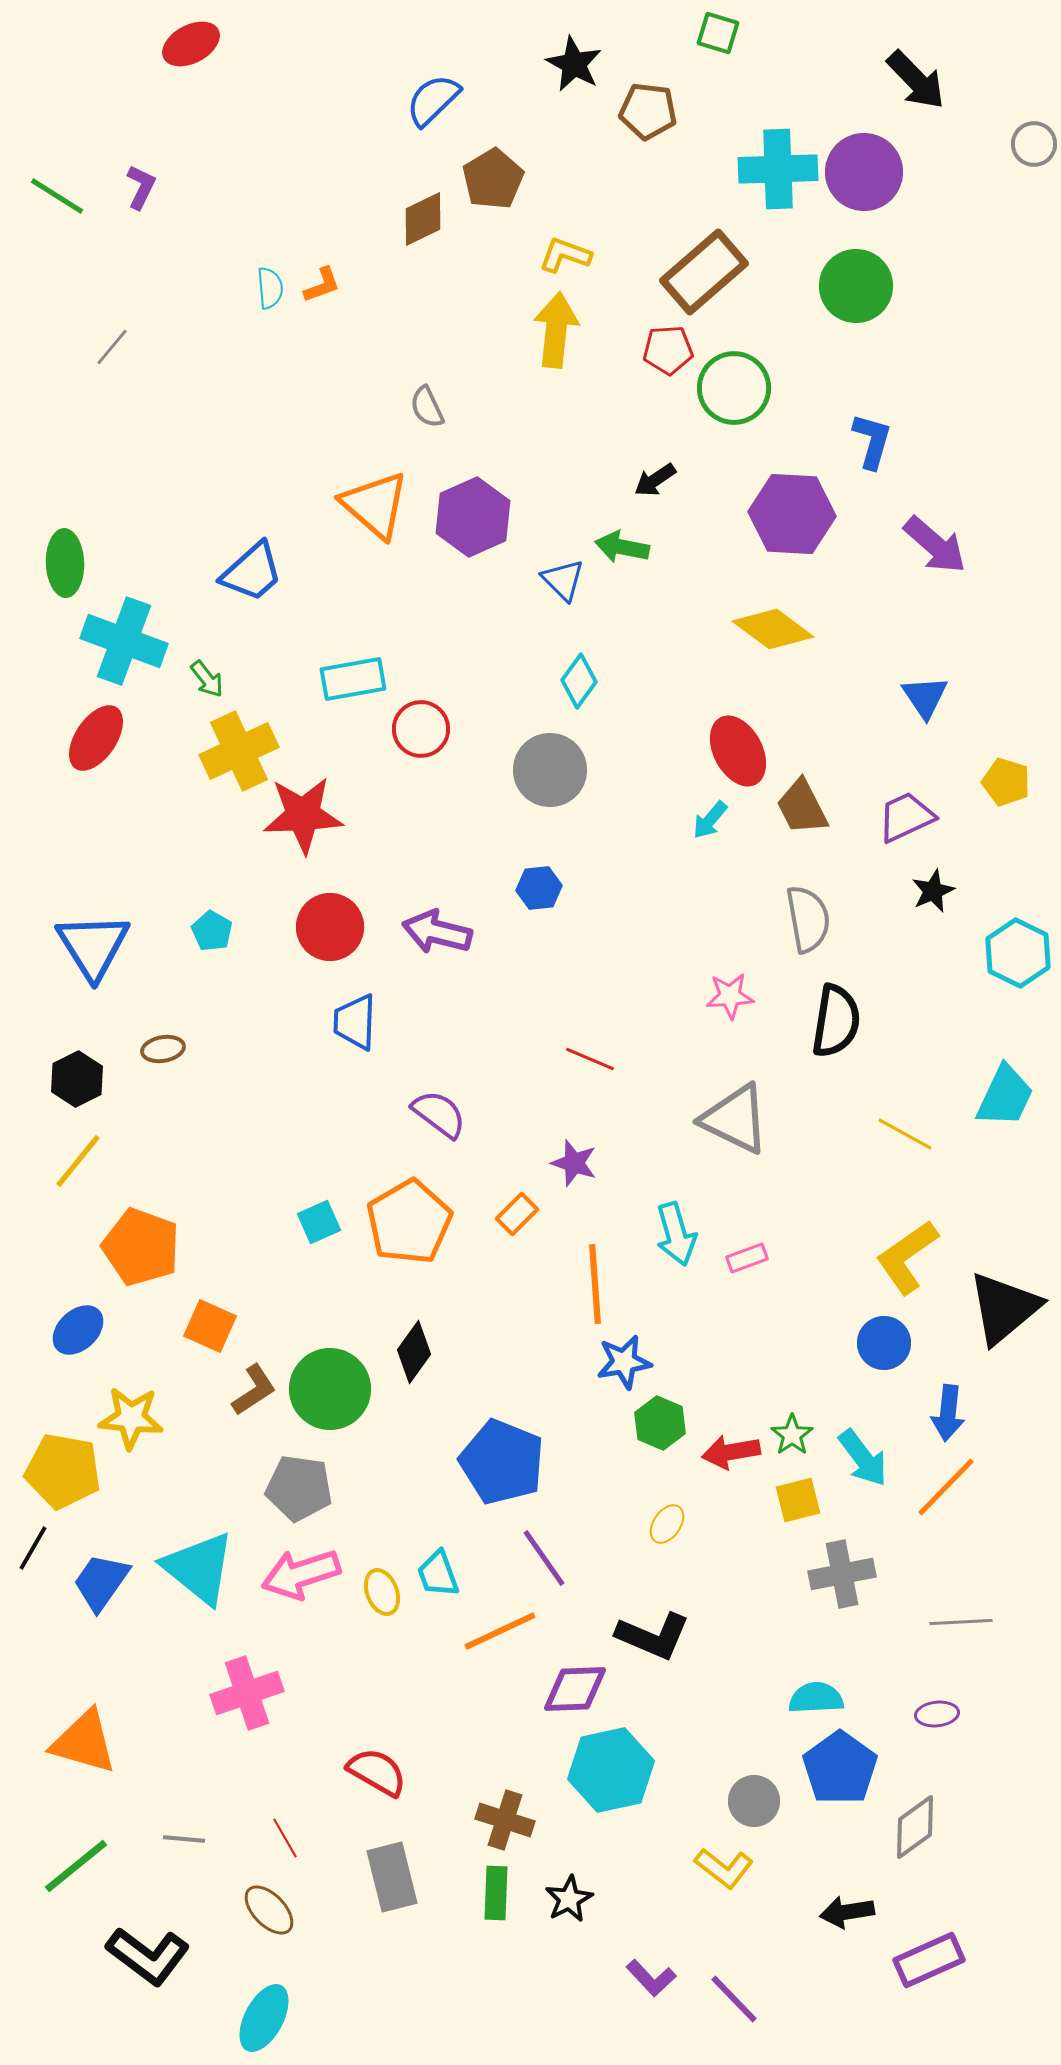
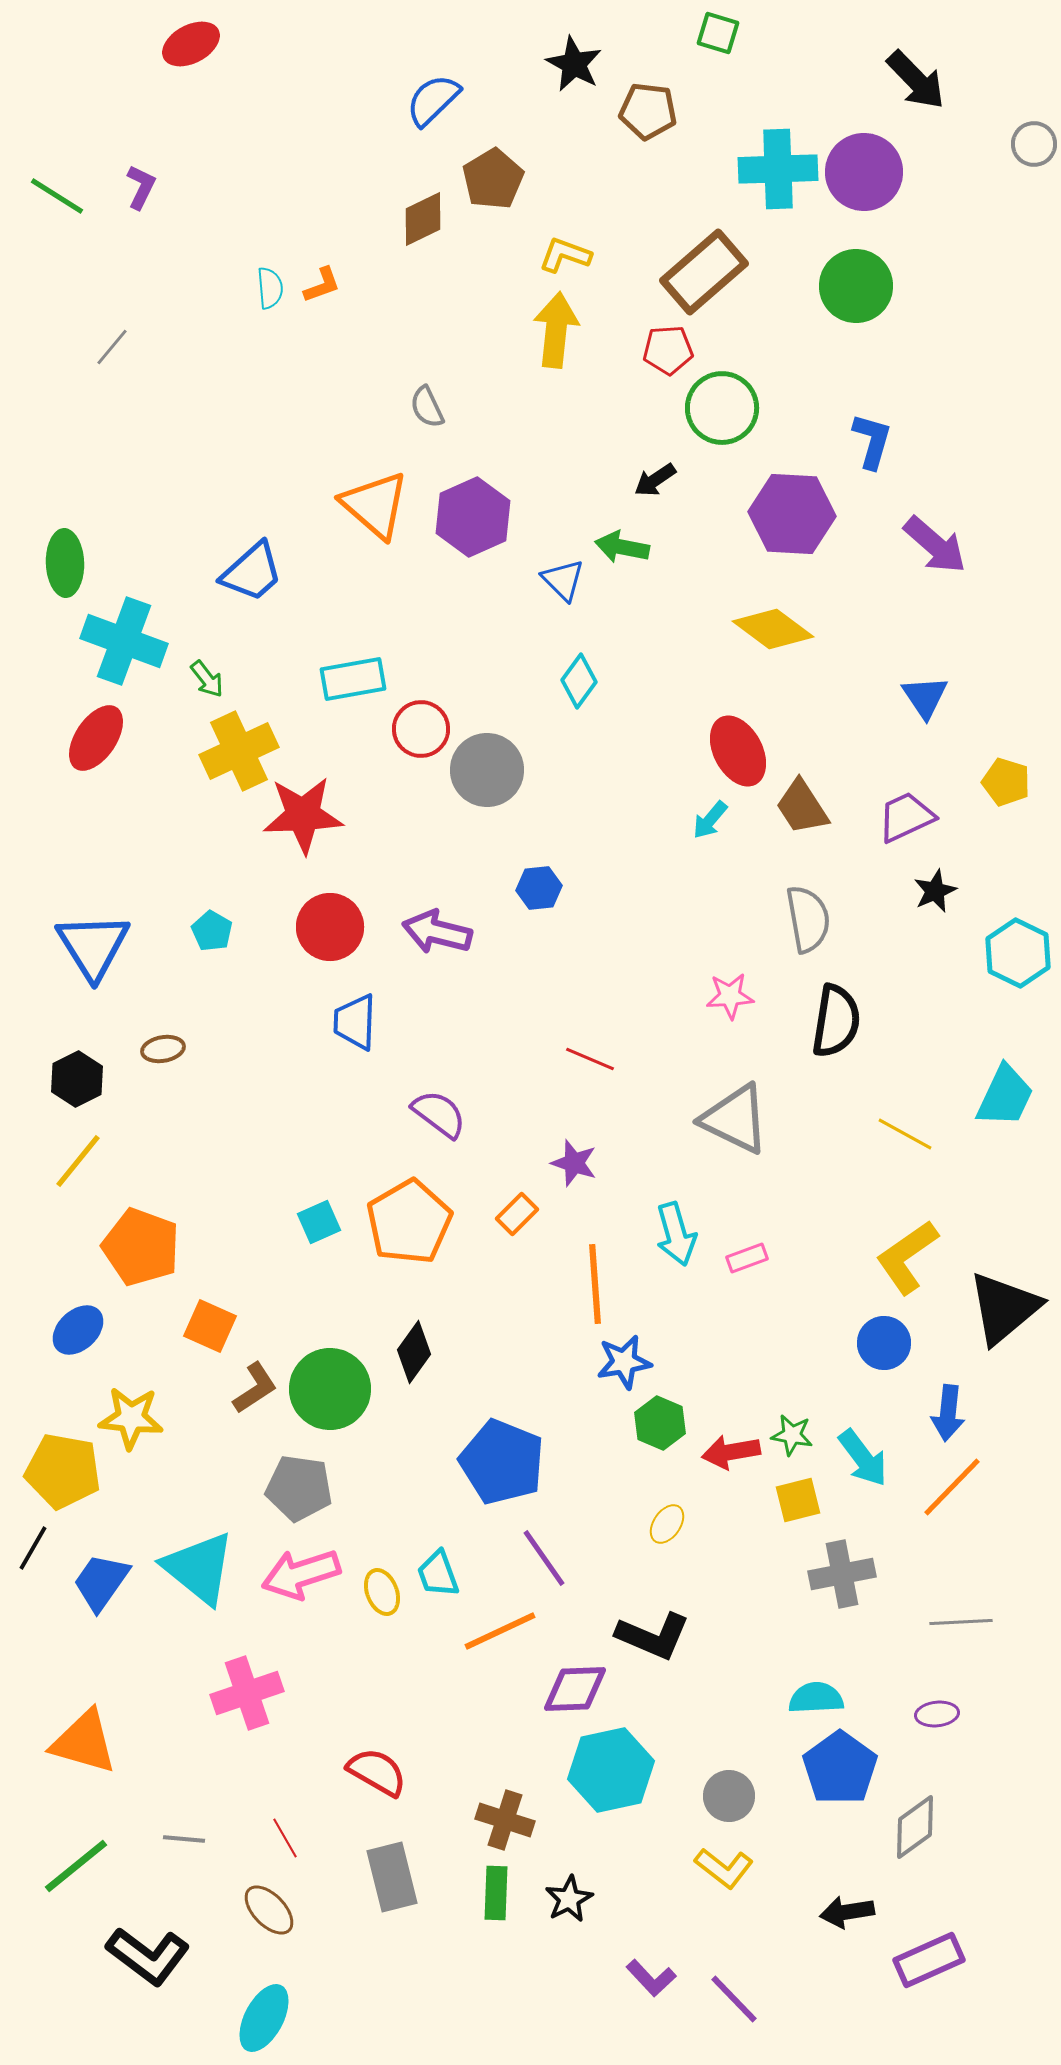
green circle at (734, 388): moved 12 px left, 20 px down
gray circle at (550, 770): moved 63 px left
brown trapezoid at (802, 807): rotated 6 degrees counterclockwise
black star at (933, 891): moved 2 px right
brown L-shape at (254, 1390): moved 1 px right, 2 px up
green star at (792, 1435): rotated 27 degrees counterclockwise
orange line at (946, 1487): moved 6 px right
gray circle at (754, 1801): moved 25 px left, 5 px up
